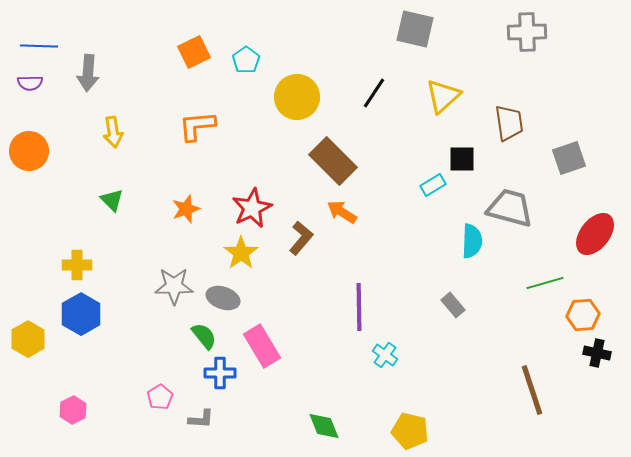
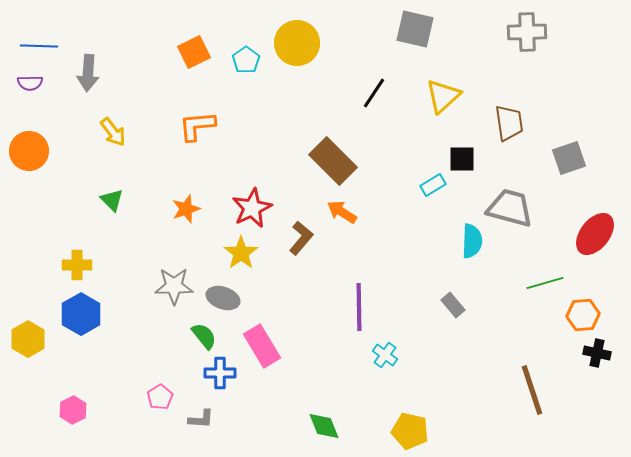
yellow circle at (297, 97): moved 54 px up
yellow arrow at (113, 132): rotated 28 degrees counterclockwise
